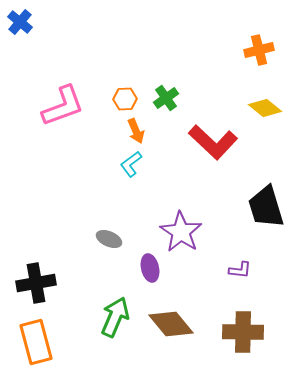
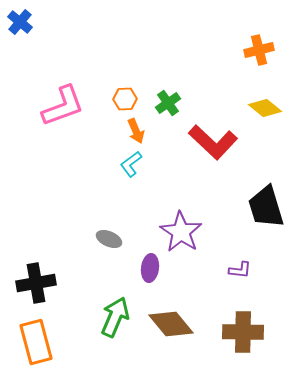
green cross: moved 2 px right, 5 px down
purple ellipse: rotated 20 degrees clockwise
